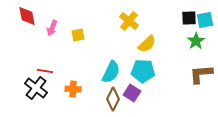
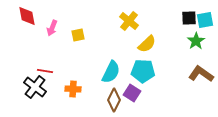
brown L-shape: rotated 40 degrees clockwise
black cross: moved 1 px left, 1 px up
brown diamond: moved 1 px right, 1 px down
